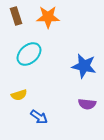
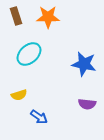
blue star: moved 2 px up
